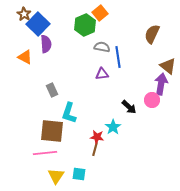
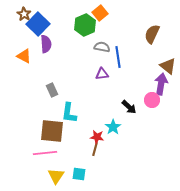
orange triangle: moved 1 px left, 1 px up
cyan L-shape: rotated 10 degrees counterclockwise
